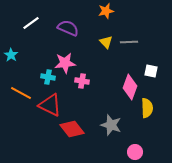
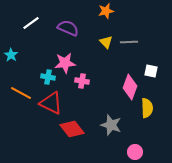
red triangle: moved 1 px right, 2 px up
